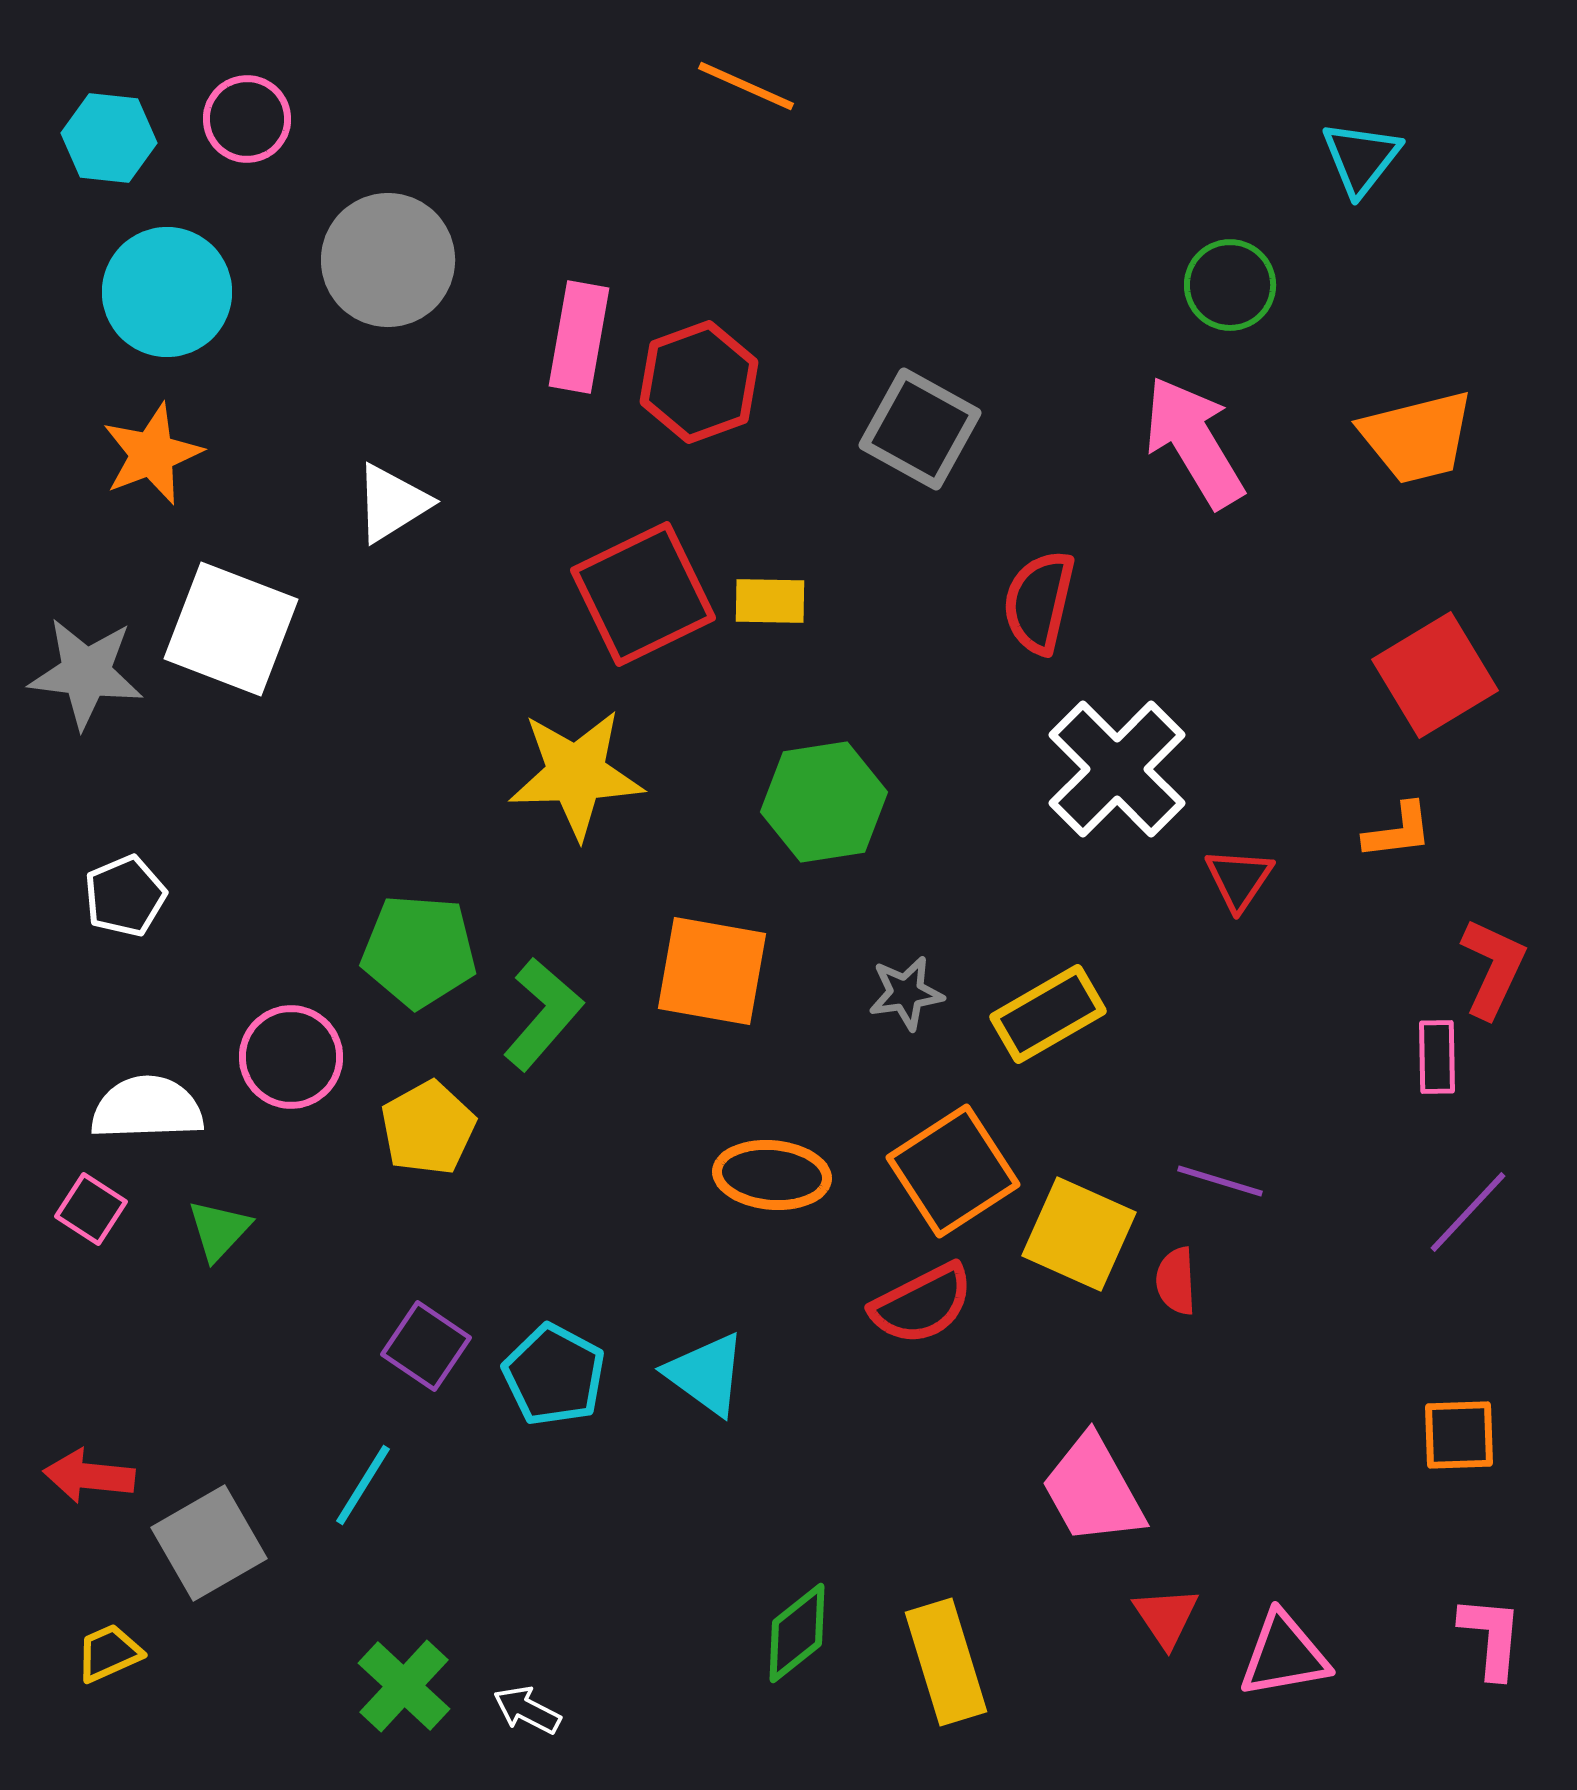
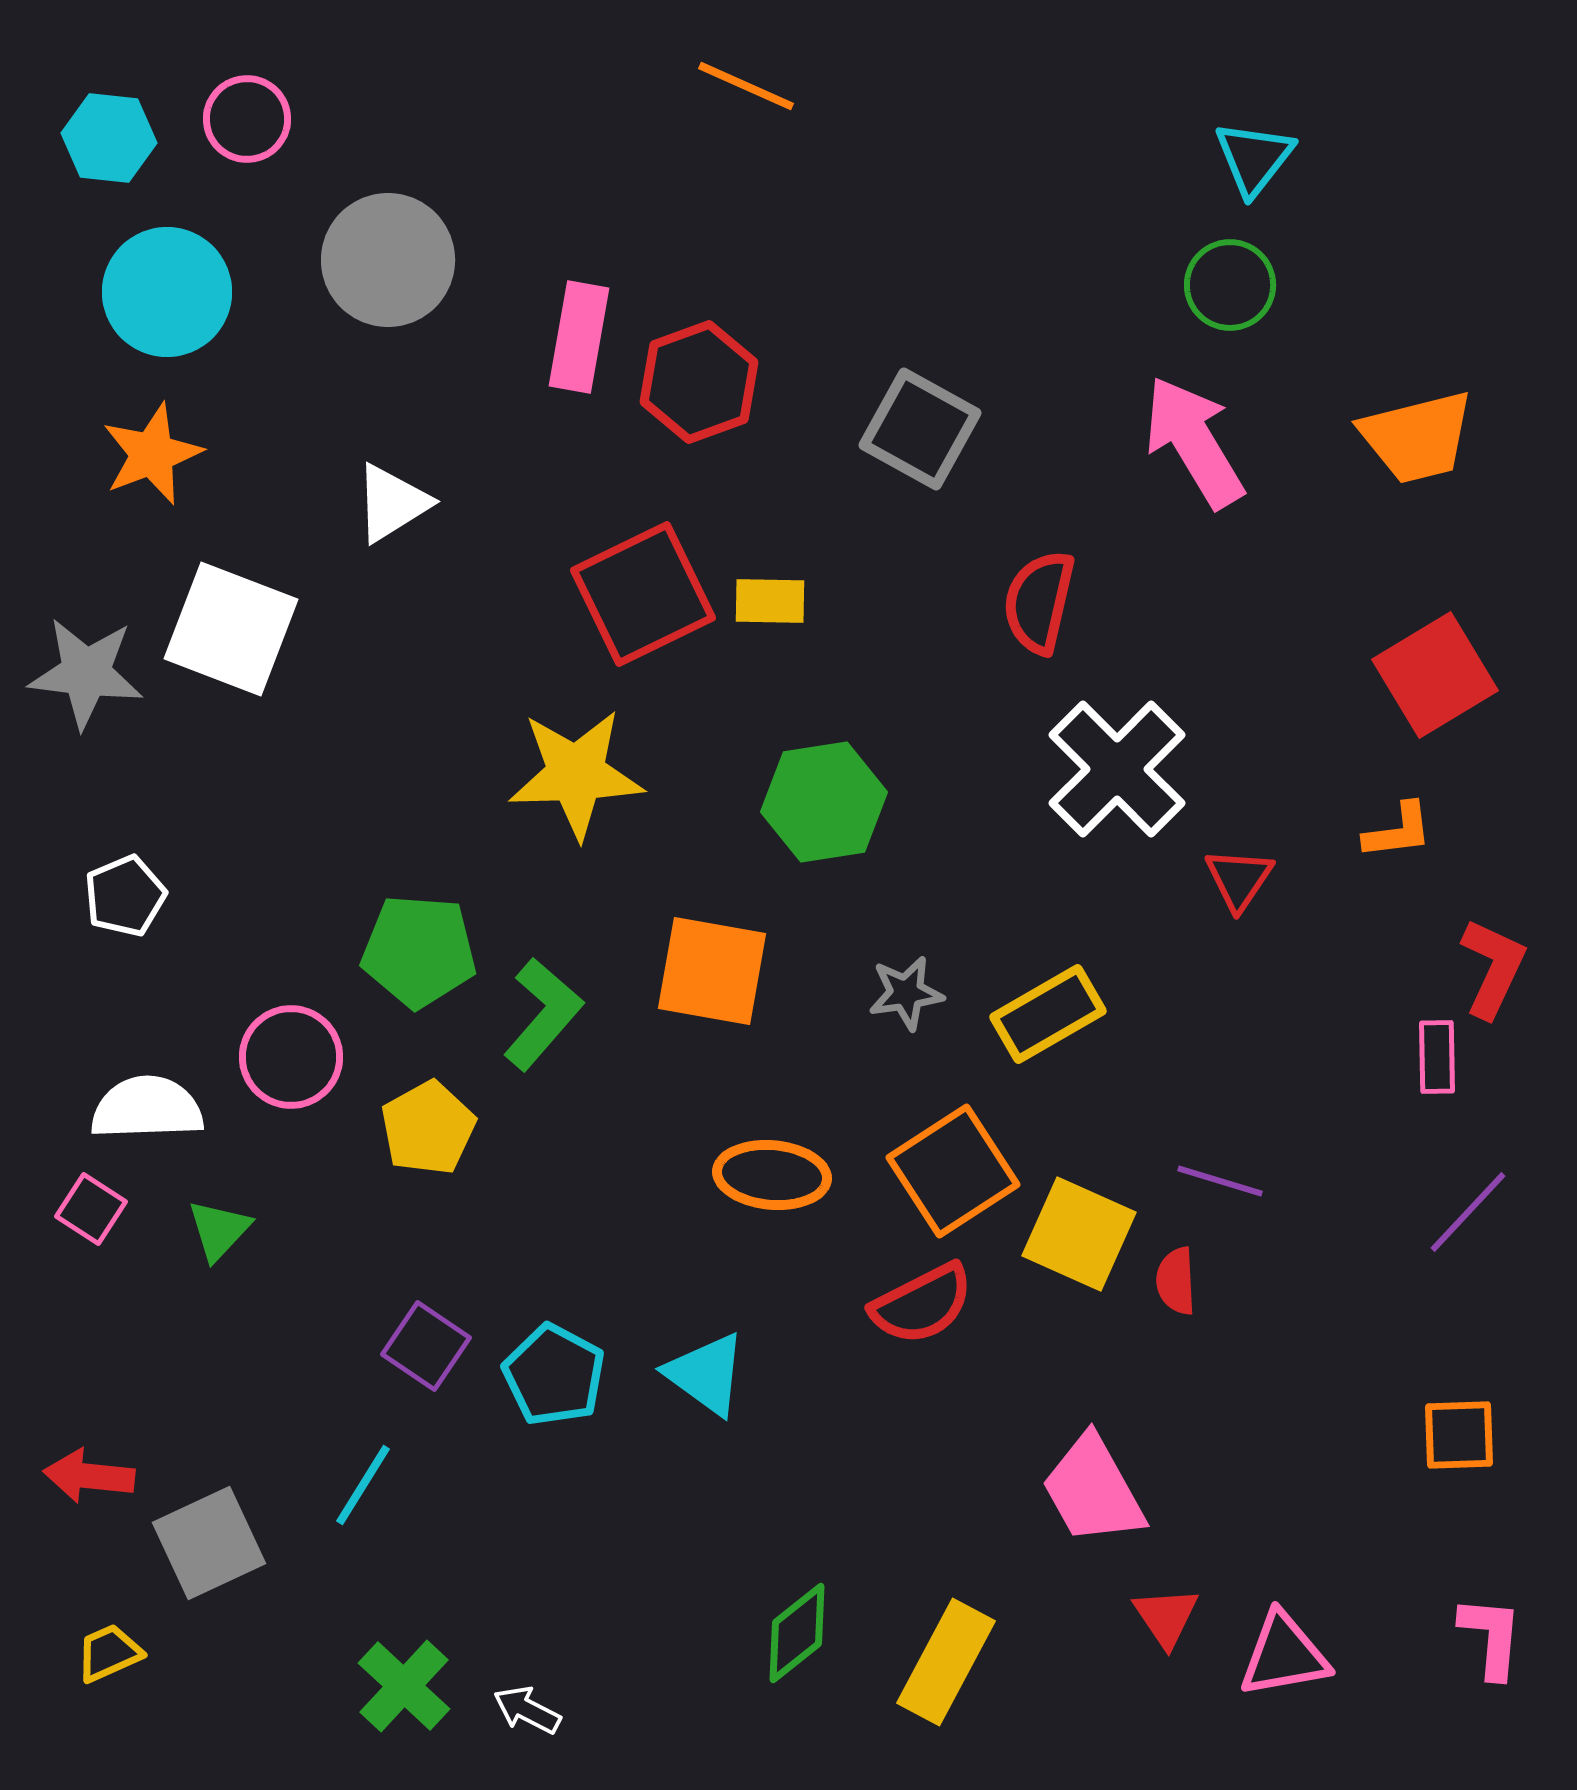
cyan triangle at (1361, 158): moved 107 px left
gray square at (209, 1543): rotated 5 degrees clockwise
yellow rectangle at (946, 1662): rotated 45 degrees clockwise
